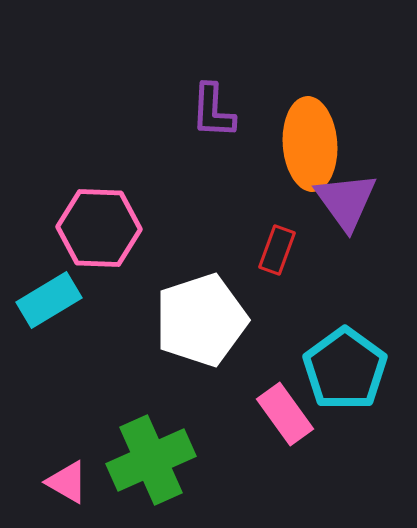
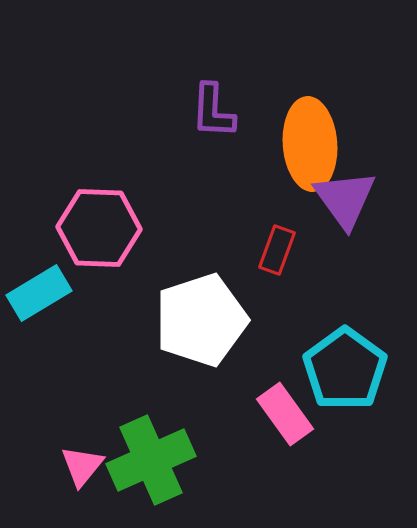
purple triangle: moved 1 px left, 2 px up
cyan rectangle: moved 10 px left, 7 px up
pink triangle: moved 15 px right, 16 px up; rotated 39 degrees clockwise
